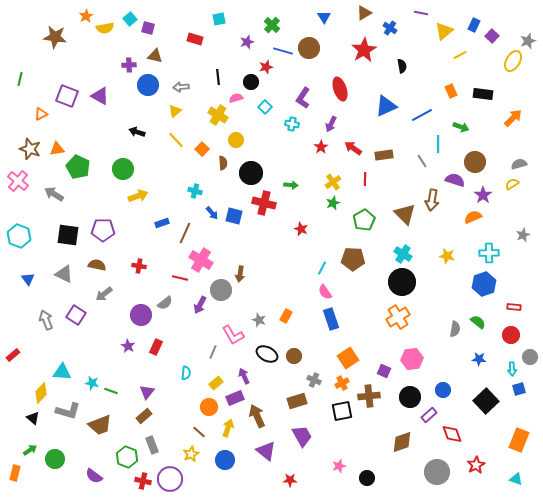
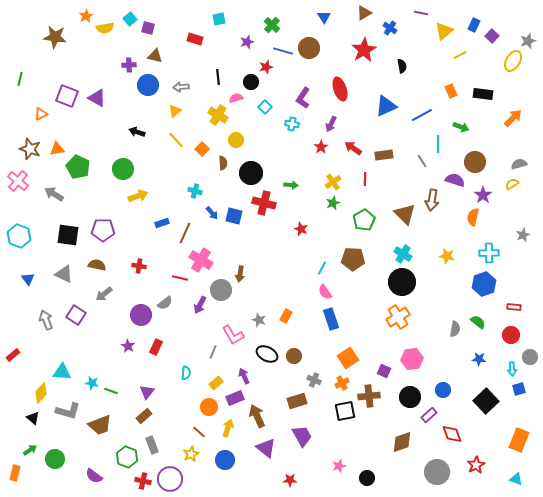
purple triangle at (100, 96): moved 3 px left, 2 px down
orange semicircle at (473, 217): rotated 54 degrees counterclockwise
black square at (342, 411): moved 3 px right
purple triangle at (266, 451): moved 3 px up
